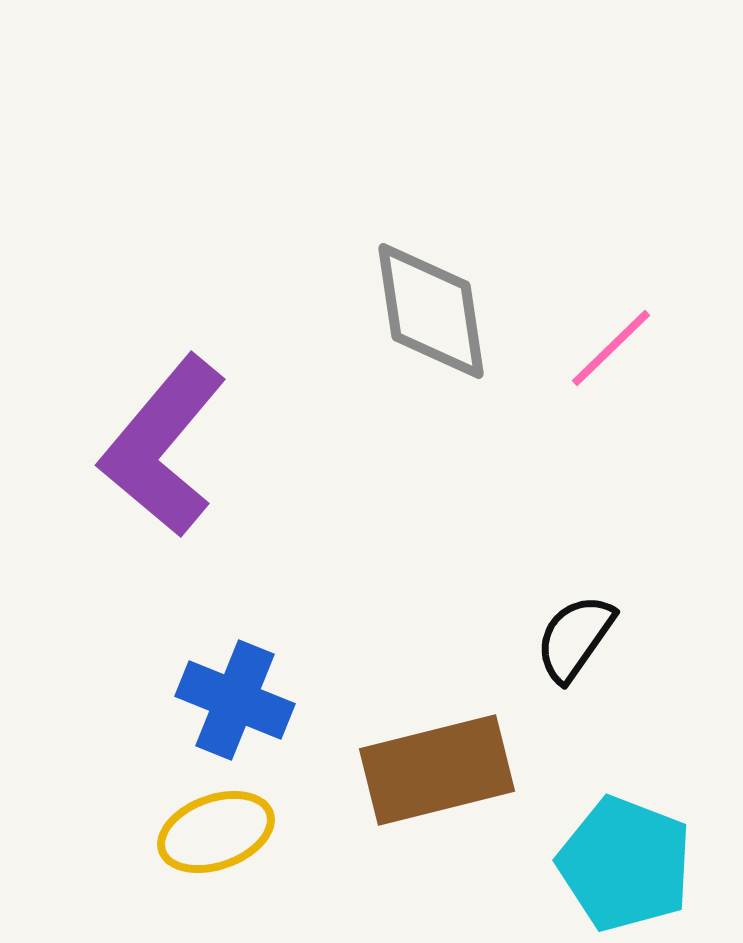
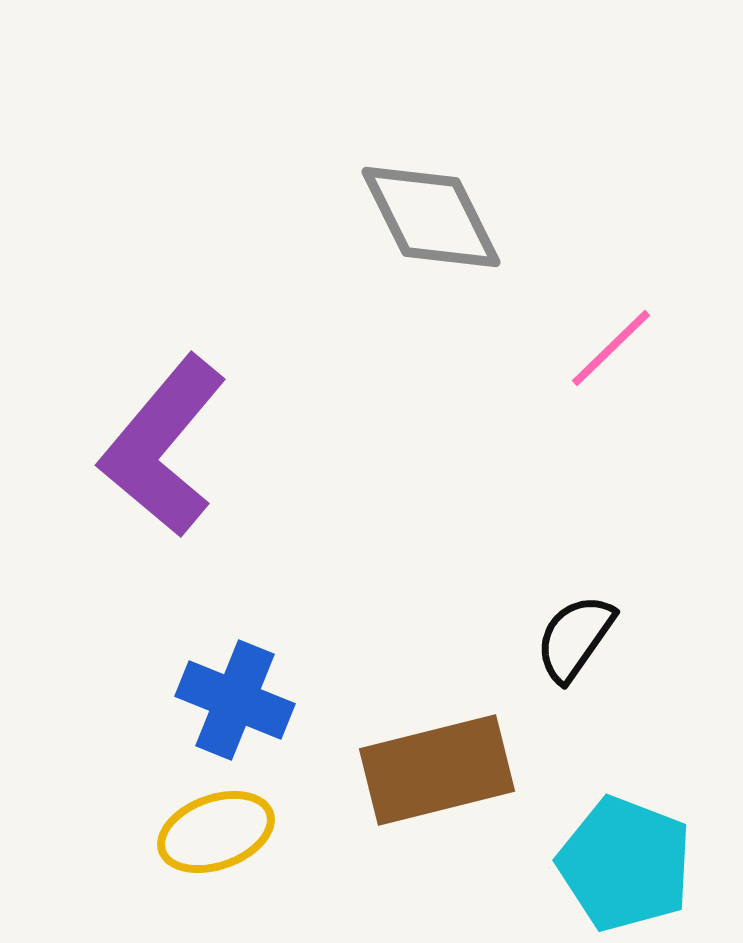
gray diamond: moved 94 px up; rotated 18 degrees counterclockwise
